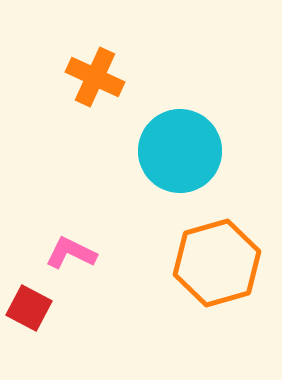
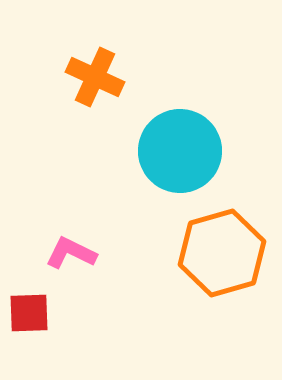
orange hexagon: moved 5 px right, 10 px up
red square: moved 5 px down; rotated 30 degrees counterclockwise
